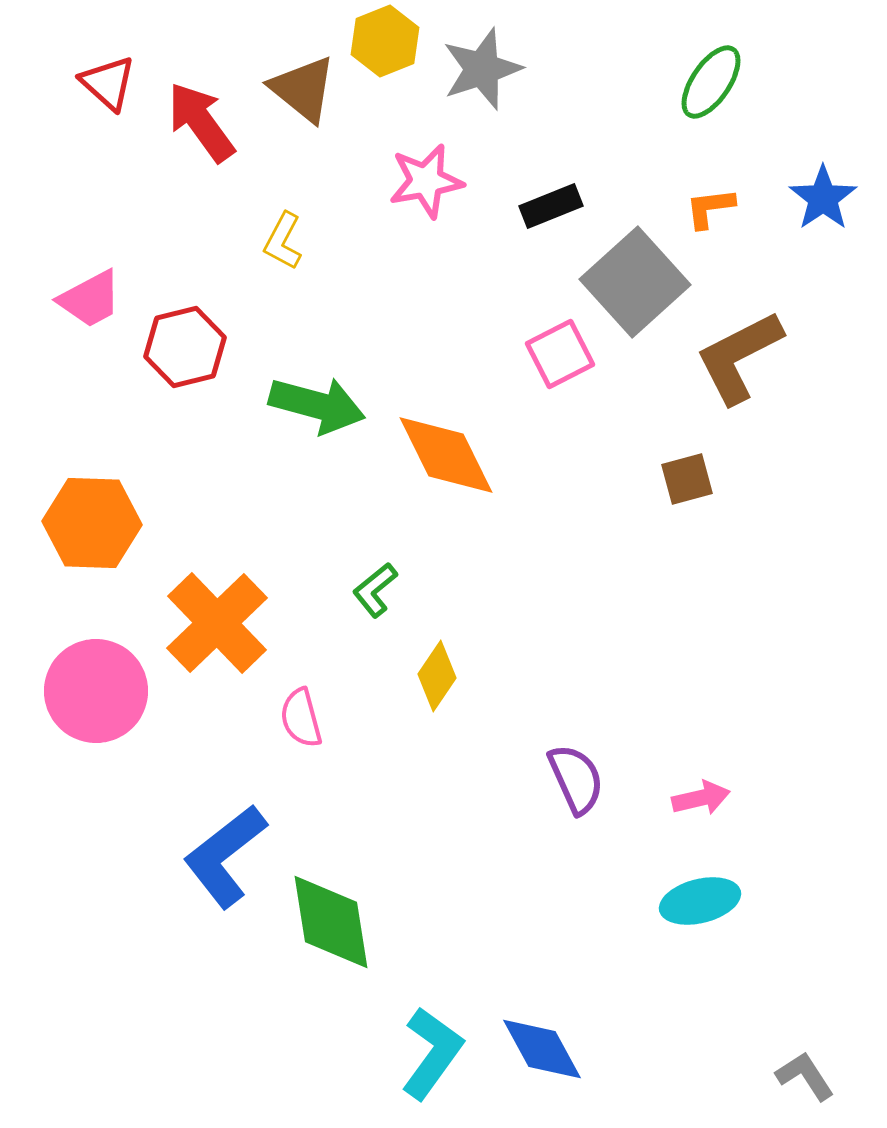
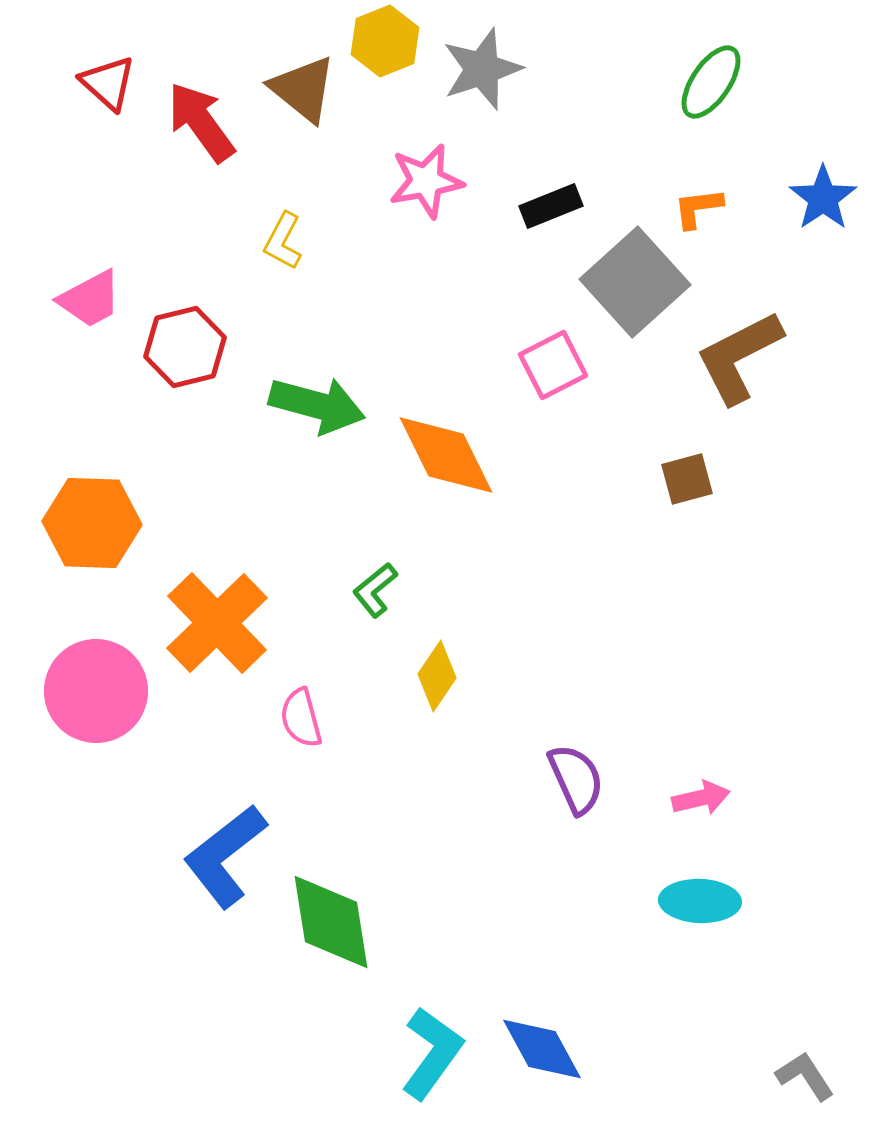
orange L-shape: moved 12 px left
pink square: moved 7 px left, 11 px down
cyan ellipse: rotated 16 degrees clockwise
